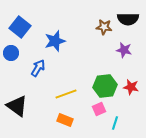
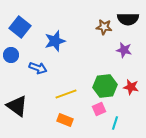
blue circle: moved 2 px down
blue arrow: rotated 78 degrees clockwise
